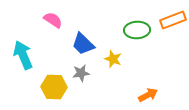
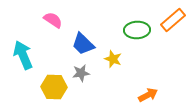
orange rectangle: rotated 20 degrees counterclockwise
